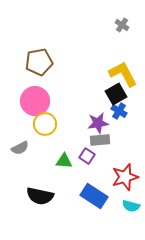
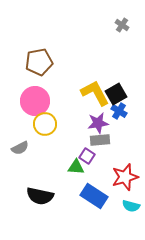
yellow L-shape: moved 28 px left, 19 px down
green triangle: moved 12 px right, 6 px down
